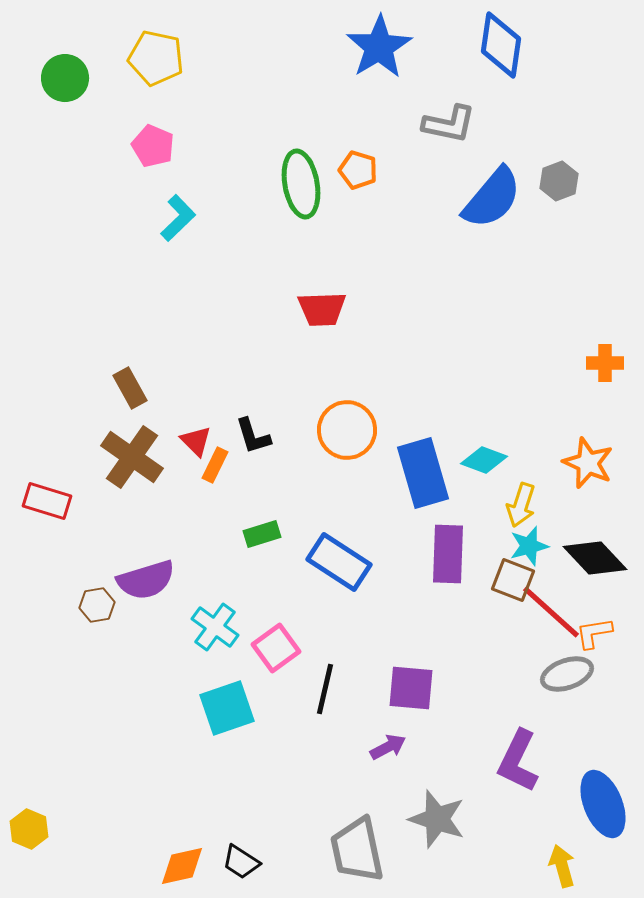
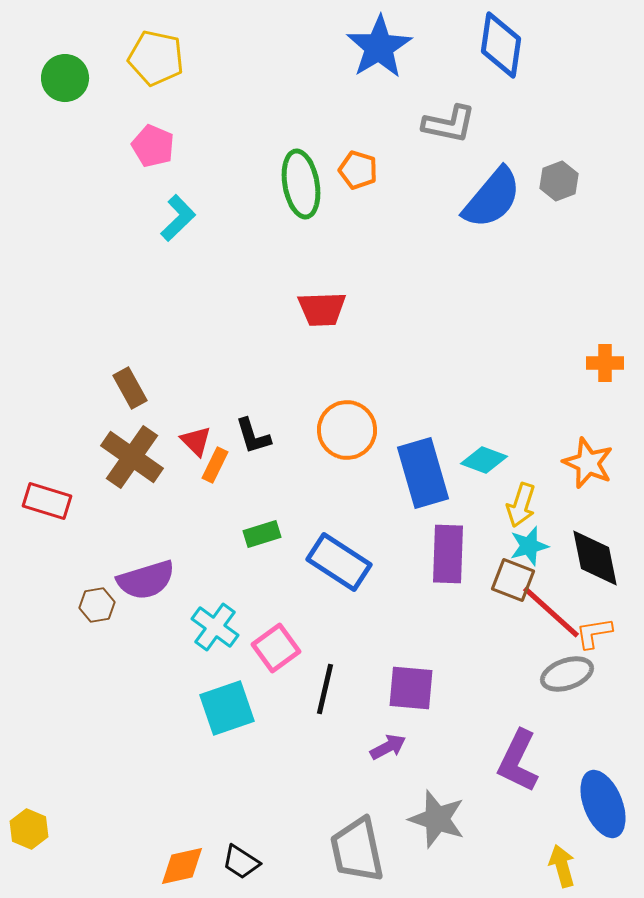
black diamond at (595, 558): rotated 32 degrees clockwise
